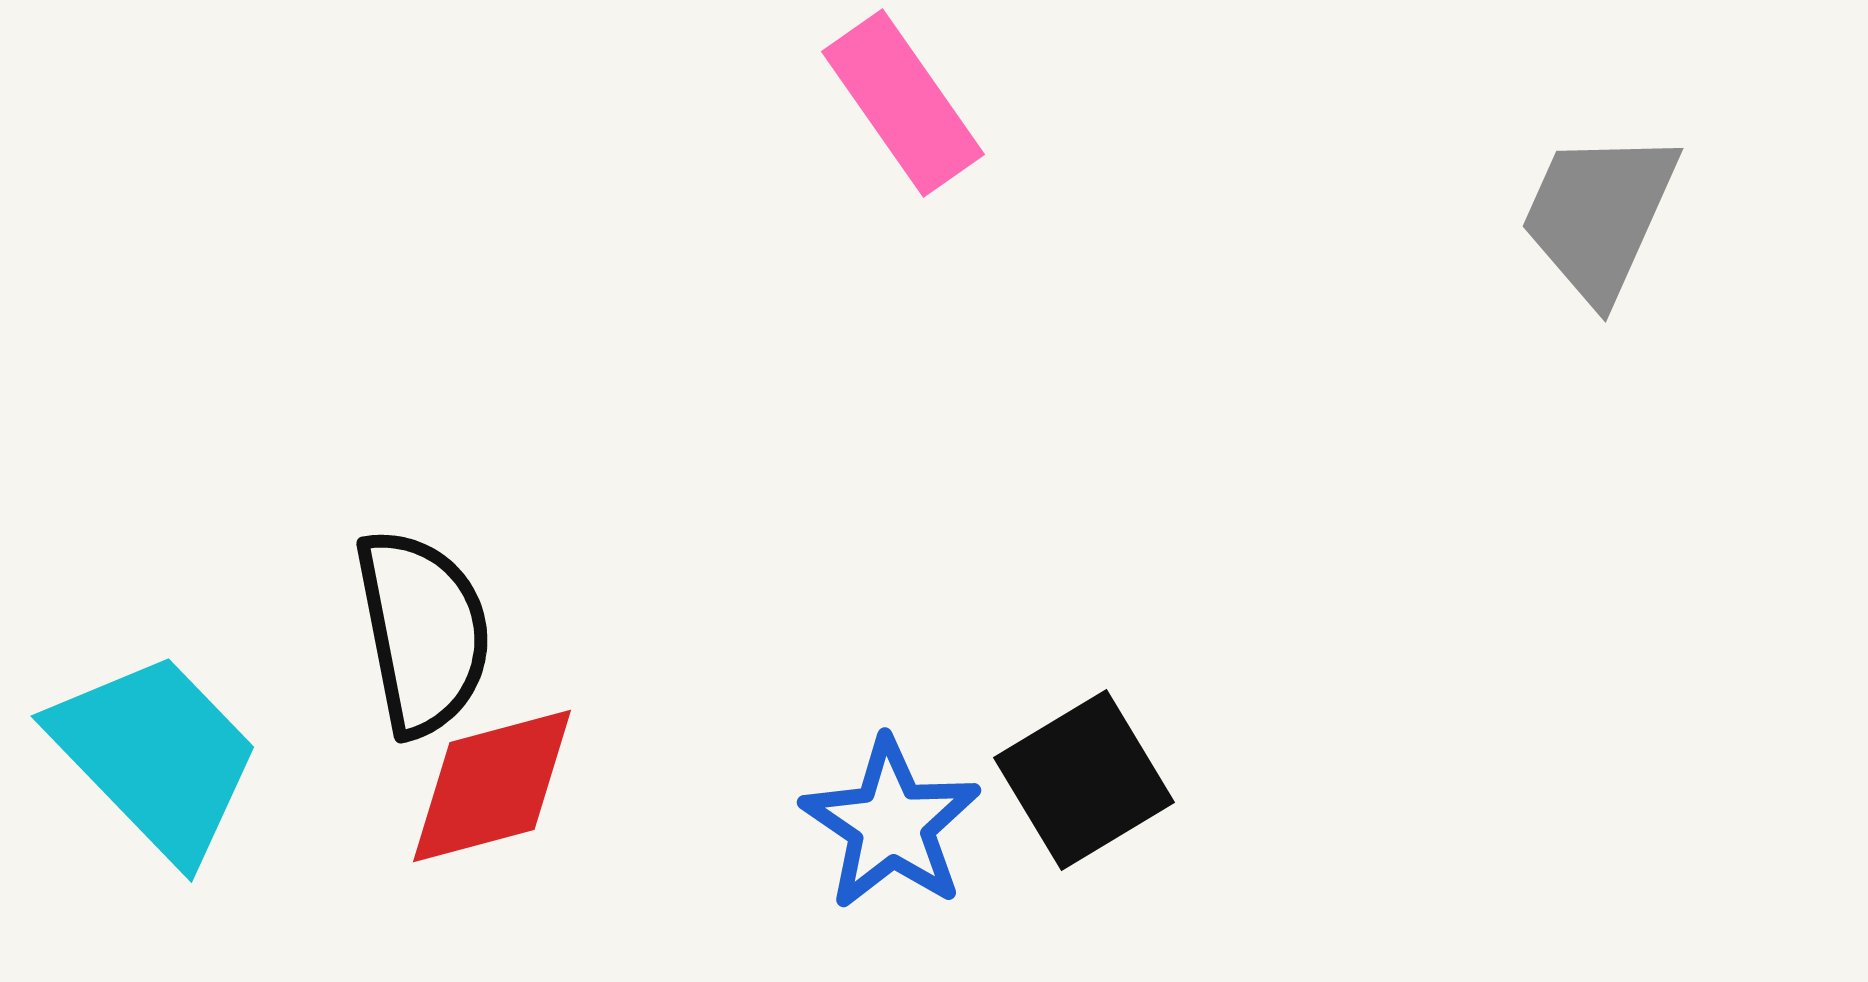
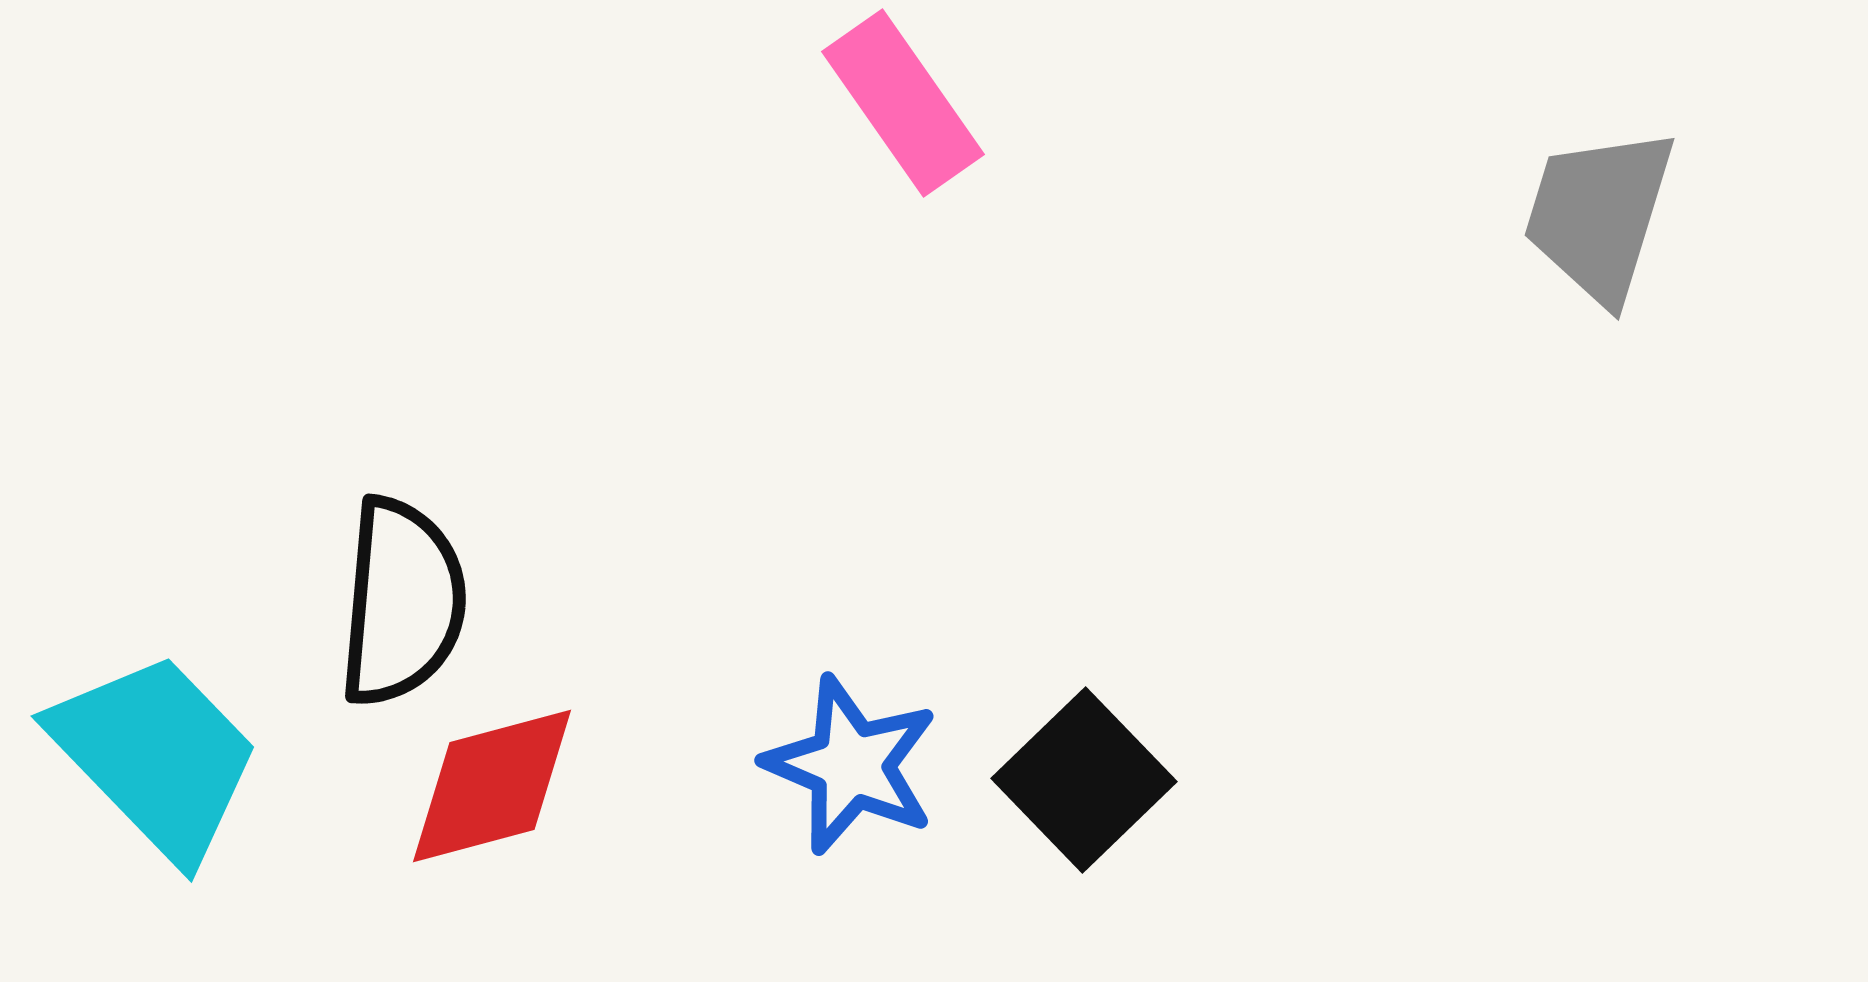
gray trapezoid: rotated 7 degrees counterclockwise
black semicircle: moved 21 px left, 30 px up; rotated 16 degrees clockwise
black square: rotated 13 degrees counterclockwise
blue star: moved 40 px left, 59 px up; rotated 11 degrees counterclockwise
